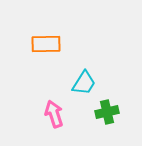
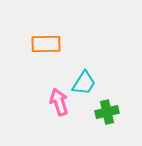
pink arrow: moved 5 px right, 12 px up
